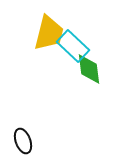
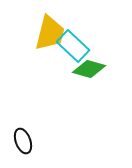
yellow trapezoid: moved 1 px right
green diamond: rotated 68 degrees counterclockwise
